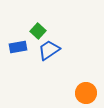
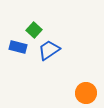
green square: moved 4 px left, 1 px up
blue rectangle: rotated 24 degrees clockwise
